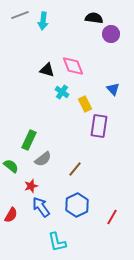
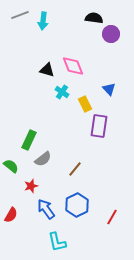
blue triangle: moved 4 px left
blue arrow: moved 5 px right, 2 px down
